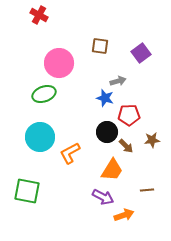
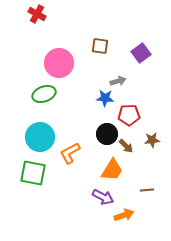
red cross: moved 2 px left, 1 px up
blue star: rotated 12 degrees counterclockwise
black circle: moved 2 px down
green square: moved 6 px right, 18 px up
